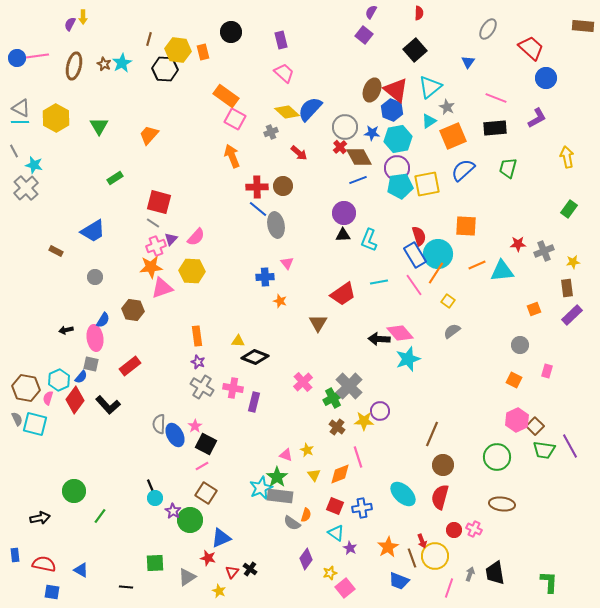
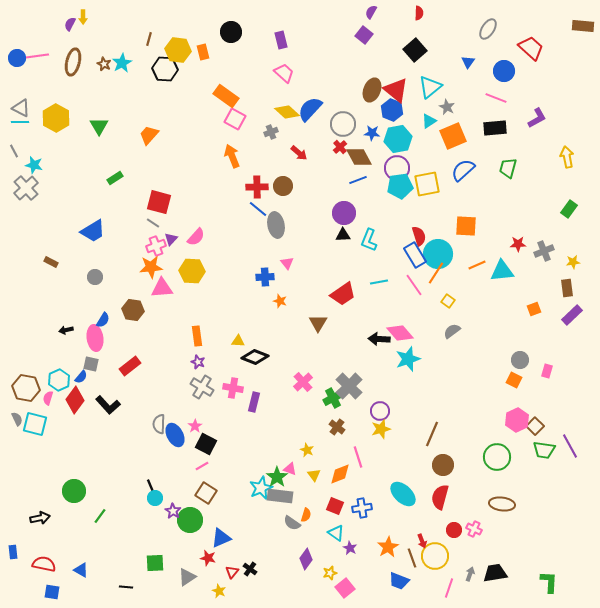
brown ellipse at (74, 66): moved 1 px left, 4 px up
blue circle at (546, 78): moved 42 px left, 7 px up
gray circle at (345, 127): moved 2 px left, 3 px up
brown rectangle at (56, 251): moved 5 px left, 11 px down
pink triangle at (162, 288): rotated 15 degrees clockwise
gray circle at (520, 345): moved 15 px down
yellow star at (364, 421): moved 17 px right, 8 px down; rotated 18 degrees counterclockwise
pink triangle at (286, 455): moved 4 px right, 14 px down
blue rectangle at (15, 555): moved 2 px left, 3 px up
black trapezoid at (495, 573): rotated 90 degrees clockwise
